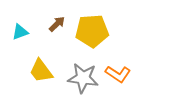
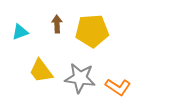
brown arrow: rotated 48 degrees counterclockwise
orange L-shape: moved 13 px down
gray star: moved 3 px left
